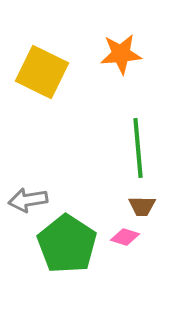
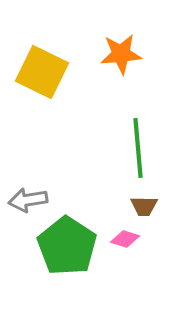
brown trapezoid: moved 2 px right
pink diamond: moved 2 px down
green pentagon: moved 2 px down
